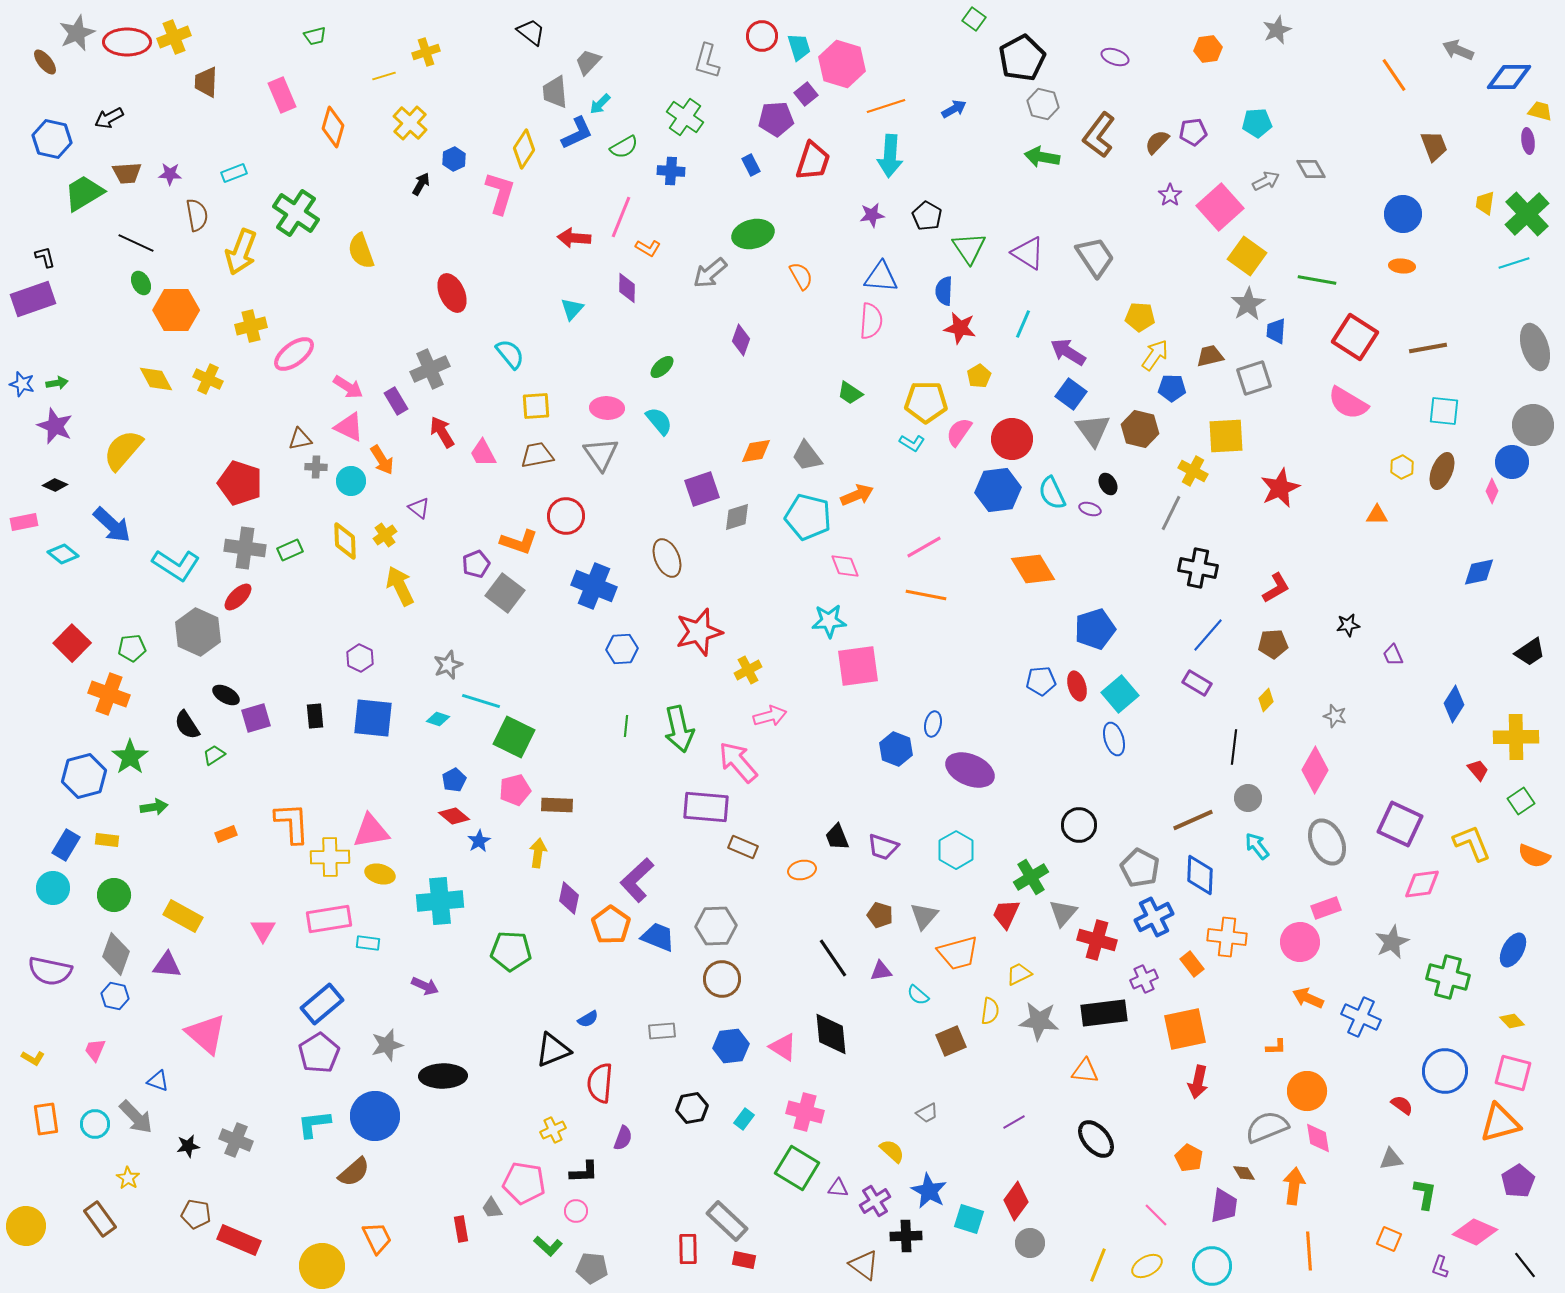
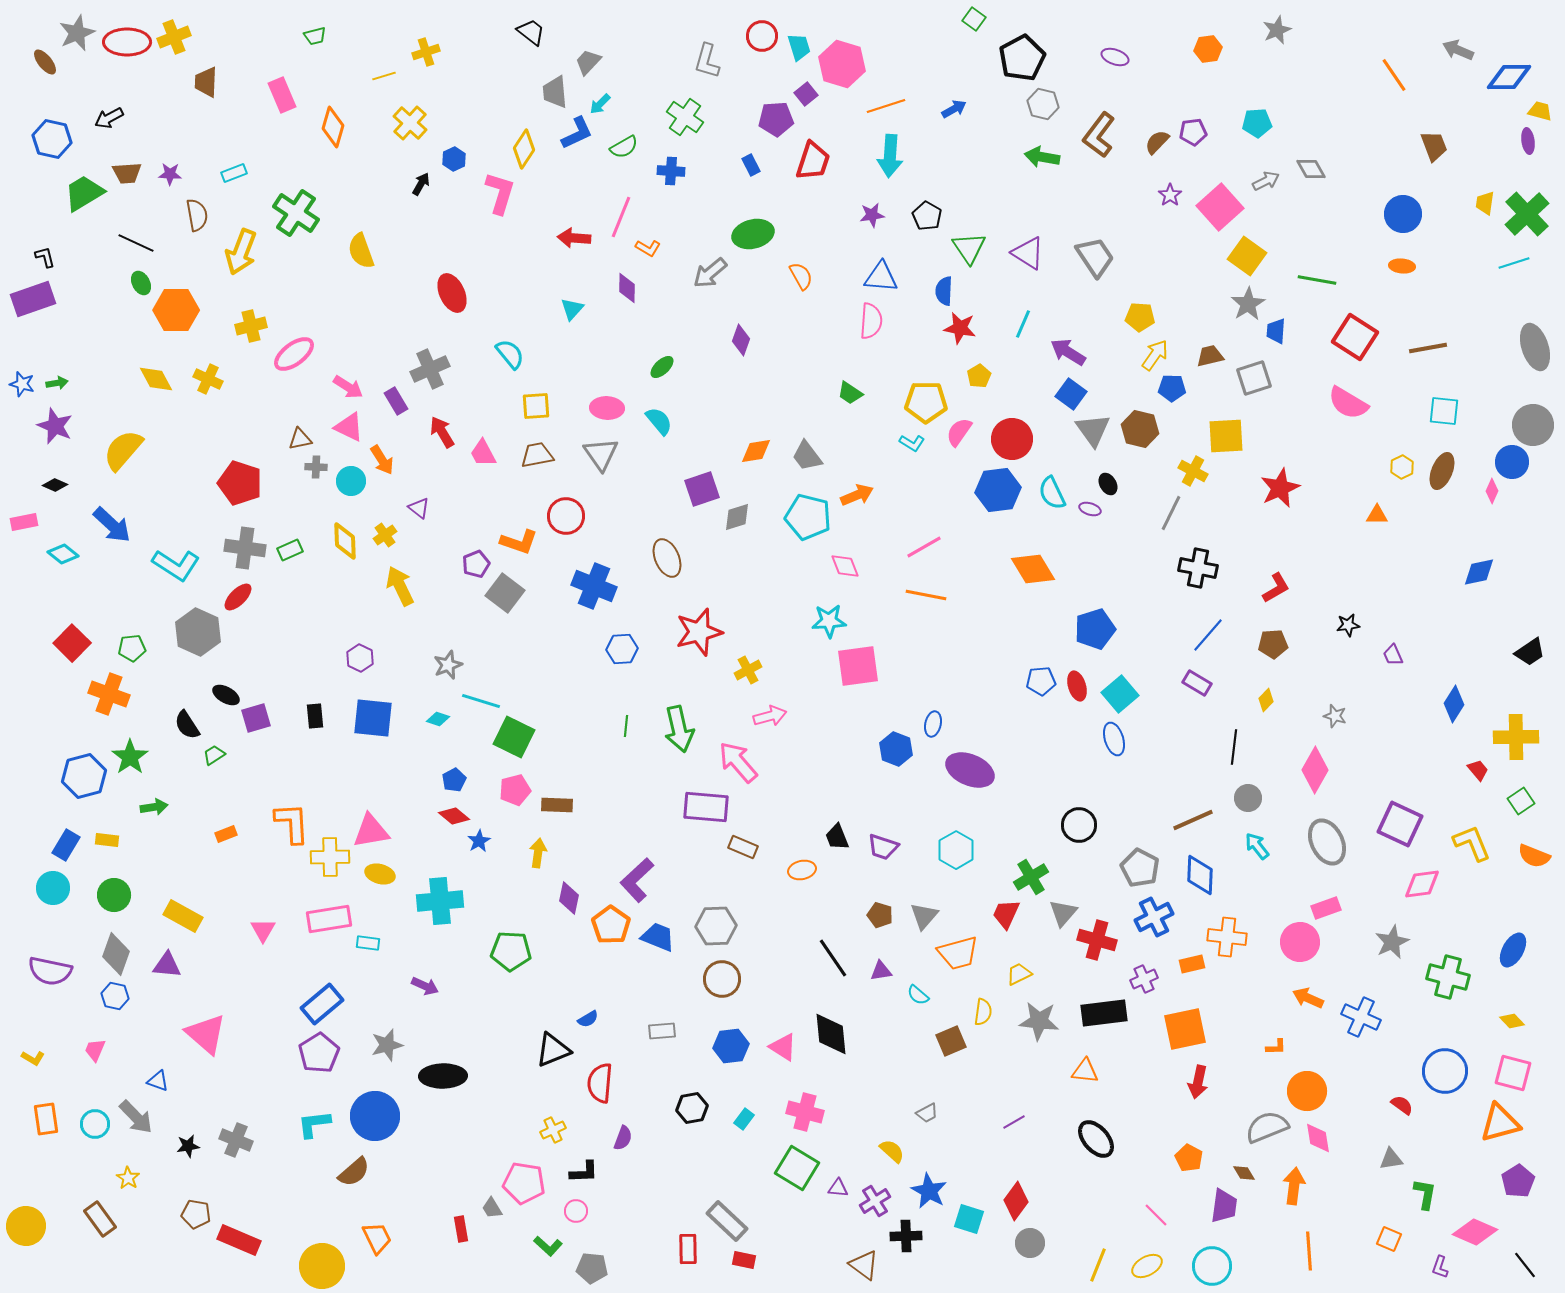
orange rectangle at (1192, 964): rotated 65 degrees counterclockwise
yellow semicircle at (990, 1011): moved 7 px left, 1 px down
